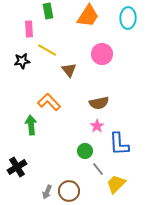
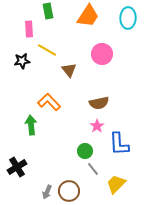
gray line: moved 5 px left
